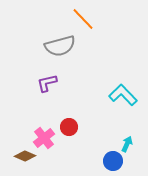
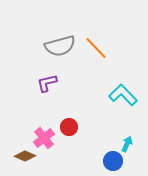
orange line: moved 13 px right, 29 px down
